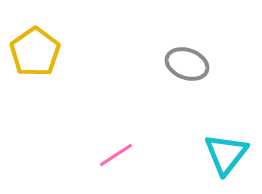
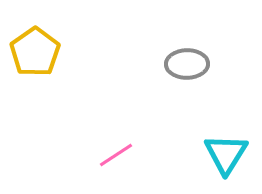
gray ellipse: rotated 21 degrees counterclockwise
cyan triangle: rotated 6 degrees counterclockwise
